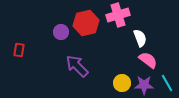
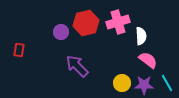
pink cross: moved 7 px down
white semicircle: moved 1 px right, 2 px up; rotated 18 degrees clockwise
